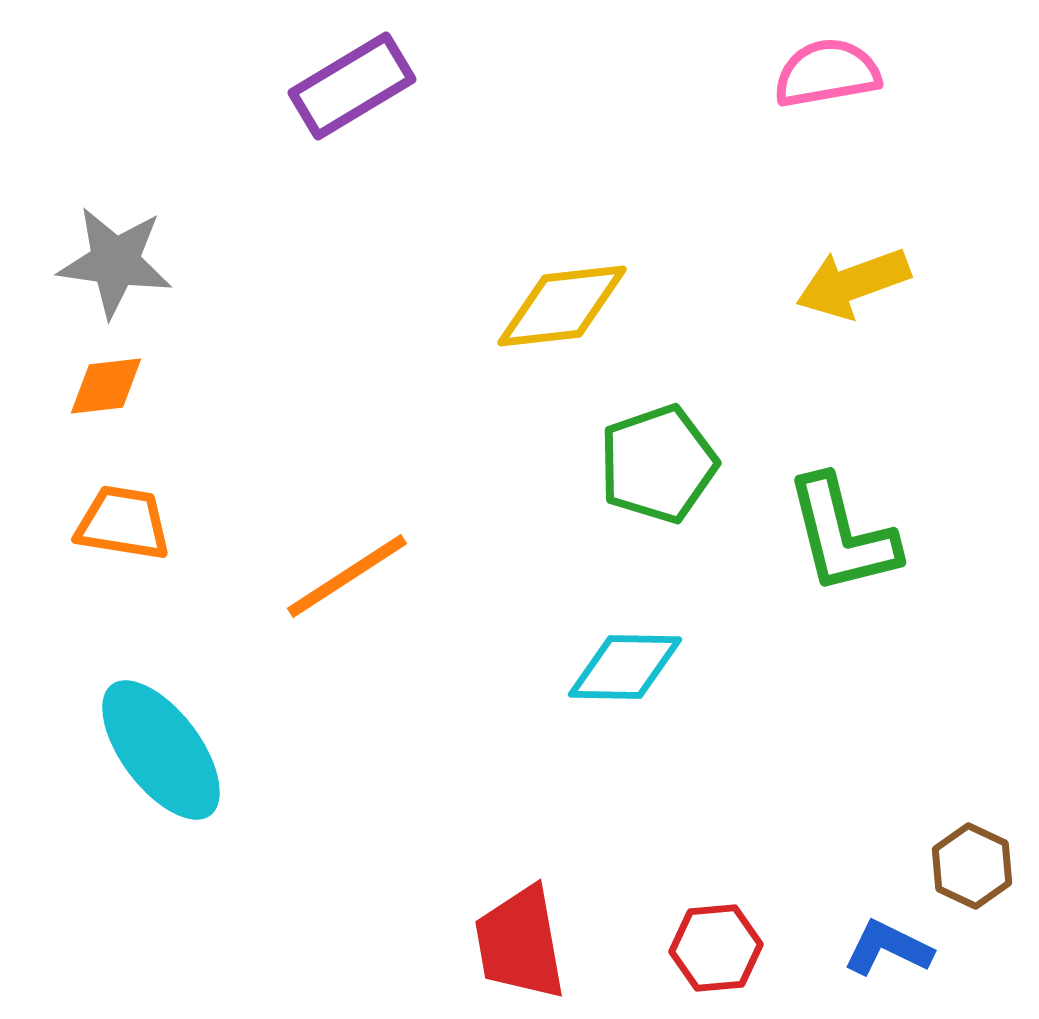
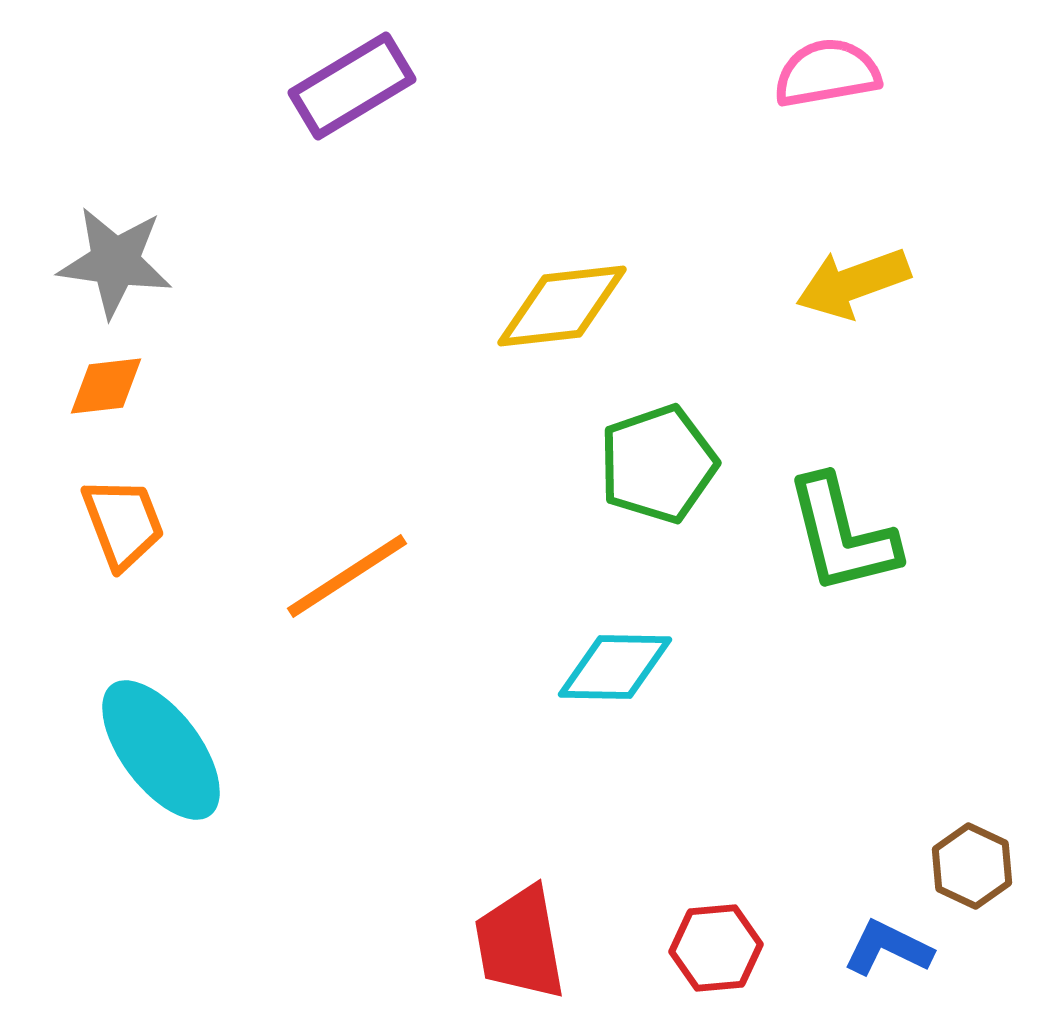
orange trapezoid: rotated 60 degrees clockwise
cyan diamond: moved 10 px left
